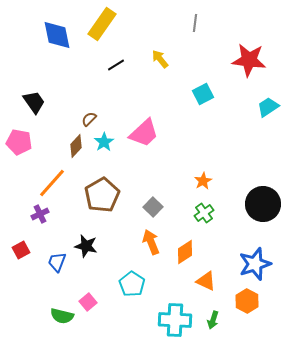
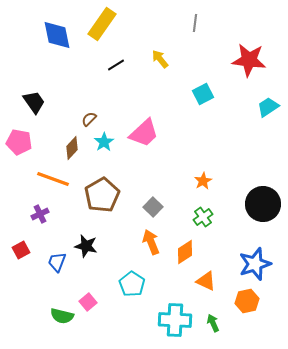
brown diamond: moved 4 px left, 2 px down
orange line: moved 1 px right, 4 px up; rotated 68 degrees clockwise
green cross: moved 1 px left, 4 px down
orange hexagon: rotated 20 degrees clockwise
green arrow: moved 3 px down; rotated 138 degrees clockwise
